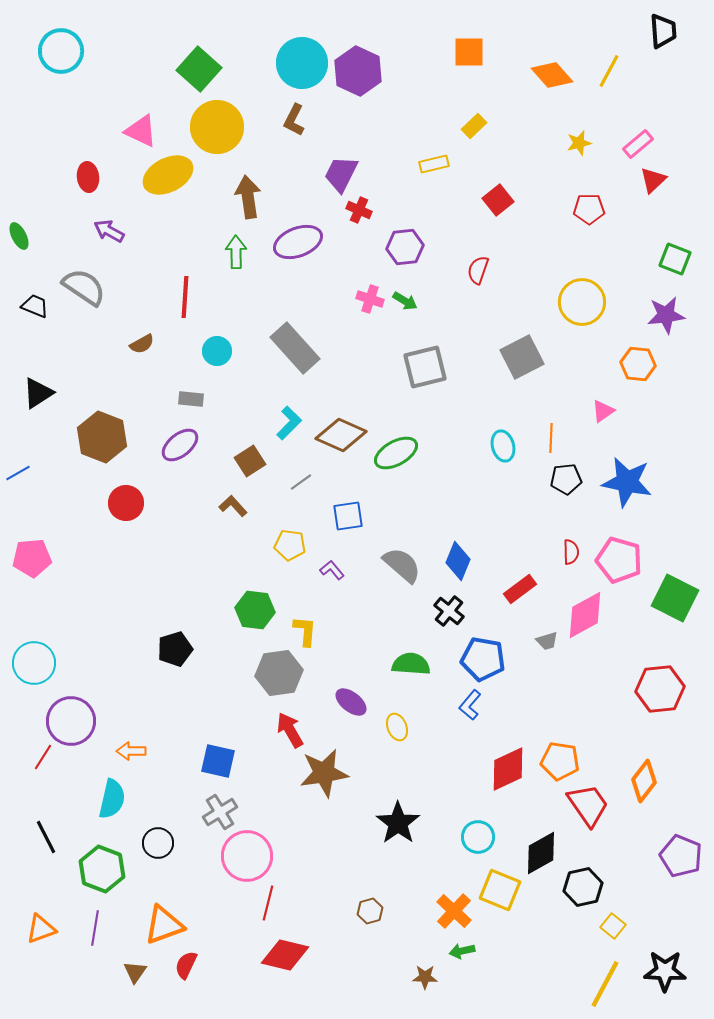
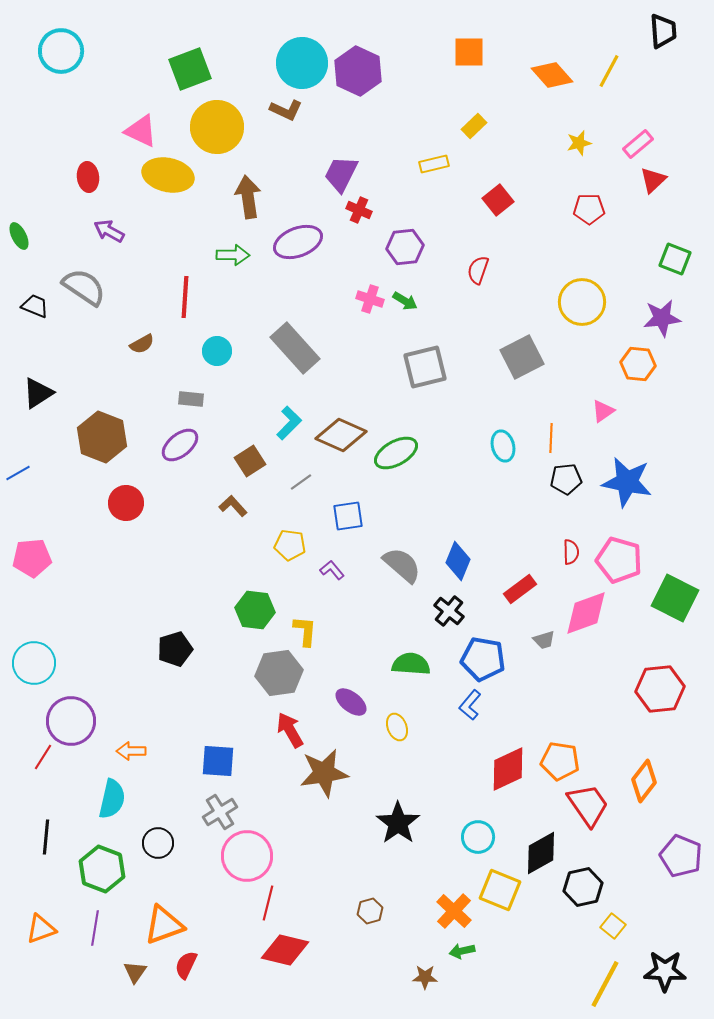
green square at (199, 69): moved 9 px left; rotated 27 degrees clockwise
brown L-shape at (294, 120): moved 8 px left, 10 px up; rotated 92 degrees counterclockwise
yellow ellipse at (168, 175): rotated 39 degrees clockwise
green arrow at (236, 252): moved 3 px left, 3 px down; rotated 92 degrees clockwise
purple star at (666, 315): moved 4 px left, 3 px down
pink diamond at (585, 615): moved 1 px right, 2 px up; rotated 9 degrees clockwise
gray trapezoid at (547, 641): moved 3 px left, 1 px up
blue square at (218, 761): rotated 9 degrees counterclockwise
black line at (46, 837): rotated 32 degrees clockwise
red diamond at (285, 955): moved 5 px up
